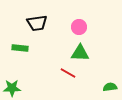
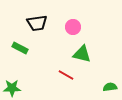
pink circle: moved 6 px left
green rectangle: rotated 21 degrees clockwise
green triangle: moved 2 px right, 1 px down; rotated 12 degrees clockwise
red line: moved 2 px left, 2 px down
